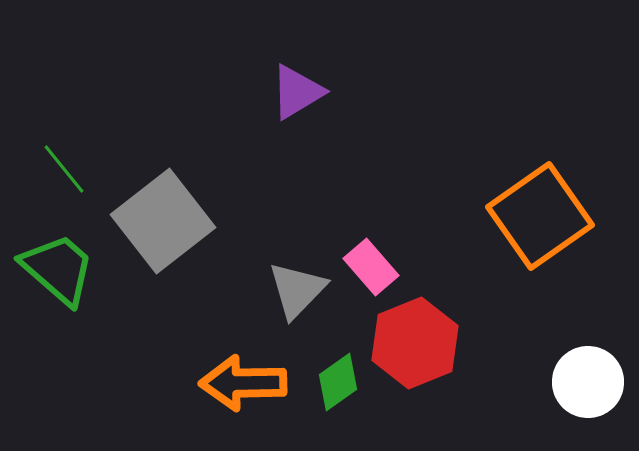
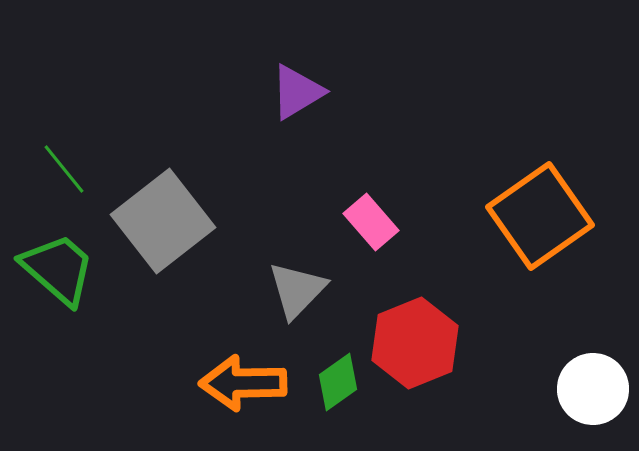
pink rectangle: moved 45 px up
white circle: moved 5 px right, 7 px down
